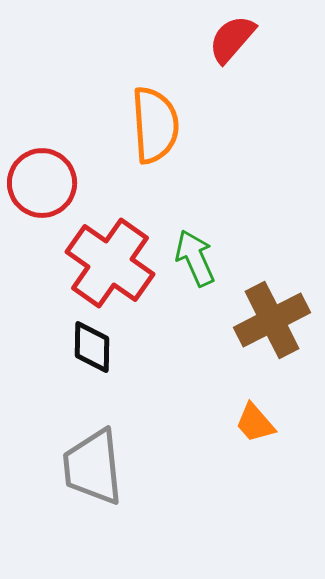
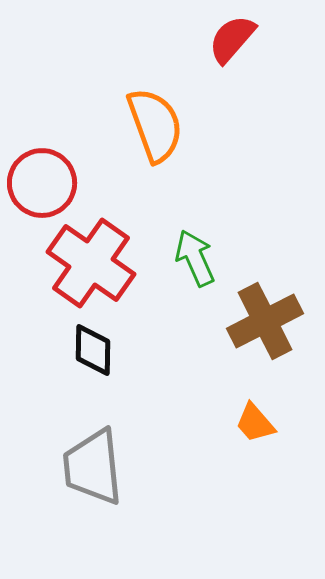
orange semicircle: rotated 16 degrees counterclockwise
red cross: moved 19 px left
brown cross: moved 7 px left, 1 px down
black diamond: moved 1 px right, 3 px down
